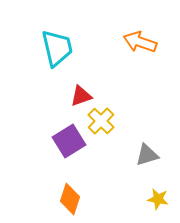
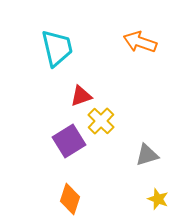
yellow star: rotated 10 degrees clockwise
